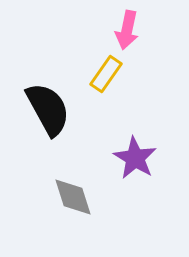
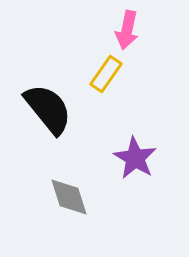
black semicircle: rotated 10 degrees counterclockwise
gray diamond: moved 4 px left
